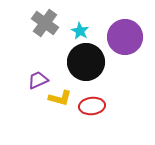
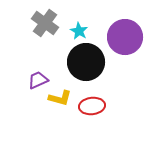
cyan star: moved 1 px left
